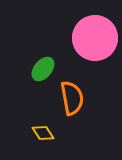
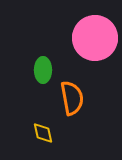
green ellipse: moved 1 px down; rotated 40 degrees counterclockwise
yellow diamond: rotated 20 degrees clockwise
